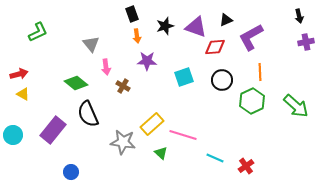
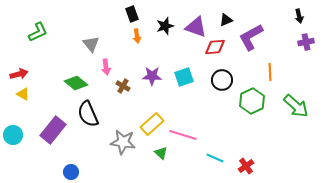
purple star: moved 5 px right, 15 px down
orange line: moved 10 px right
